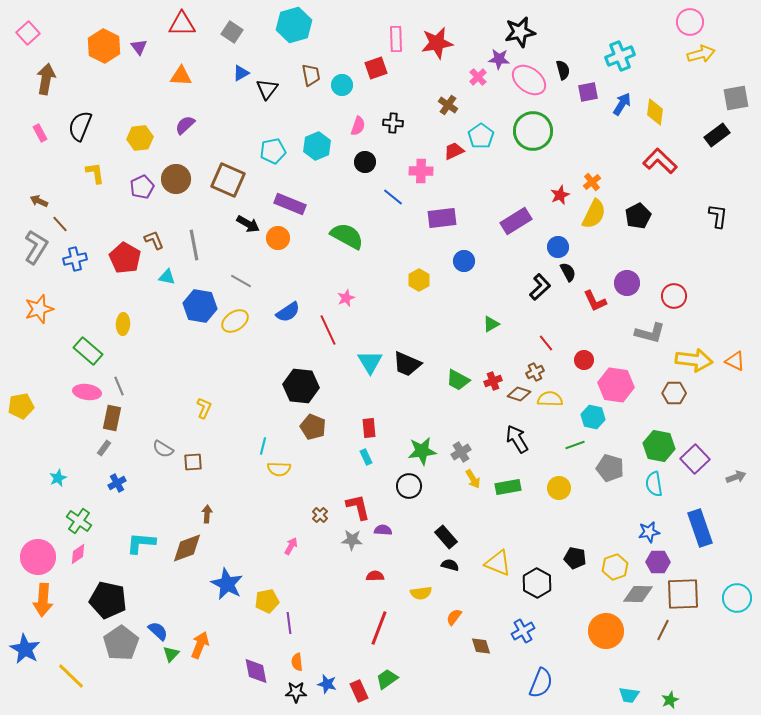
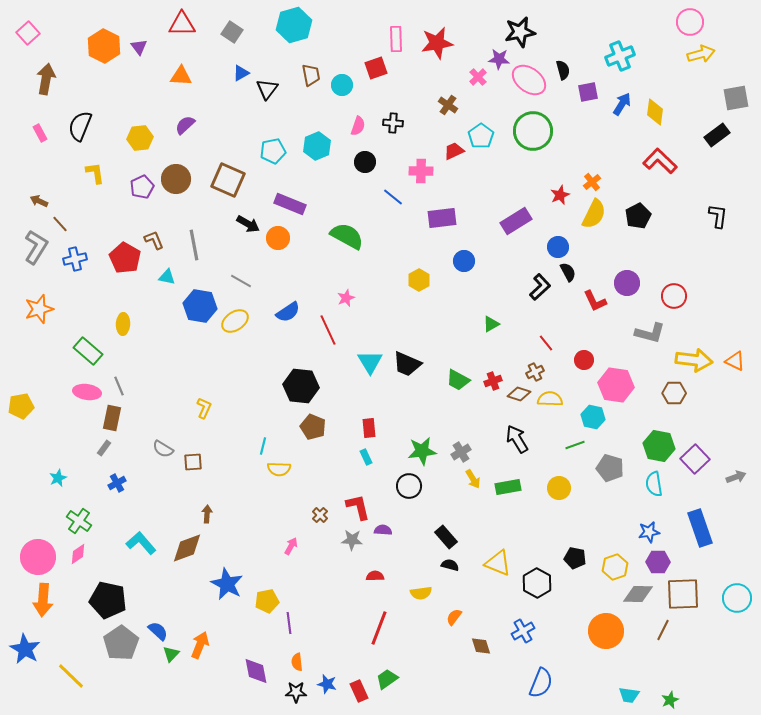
cyan L-shape at (141, 543): rotated 44 degrees clockwise
